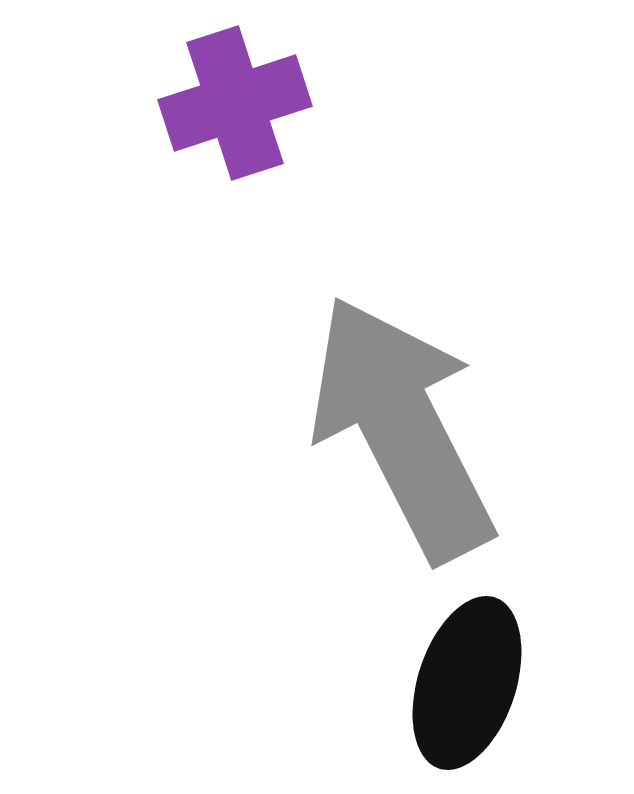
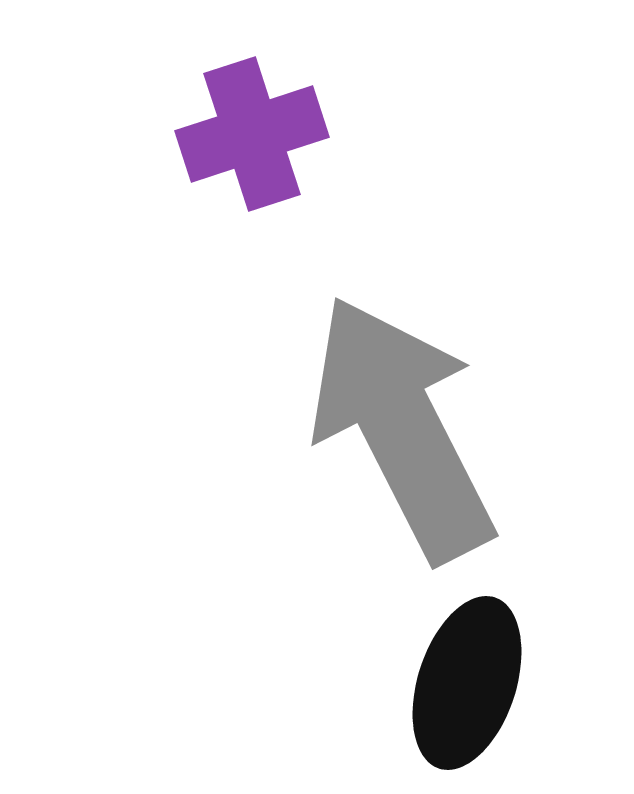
purple cross: moved 17 px right, 31 px down
